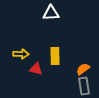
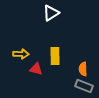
white triangle: rotated 30 degrees counterclockwise
orange semicircle: rotated 56 degrees counterclockwise
gray rectangle: rotated 60 degrees counterclockwise
